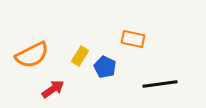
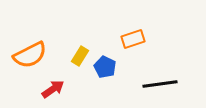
orange rectangle: rotated 30 degrees counterclockwise
orange semicircle: moved 2 px left
